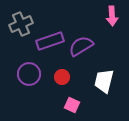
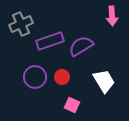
purple circle: moved 6 px right, 3 px down
white trapezoid: rotated 135 degrees clockwise
